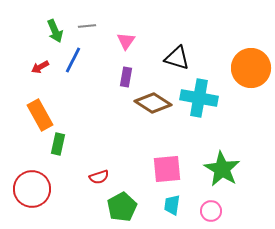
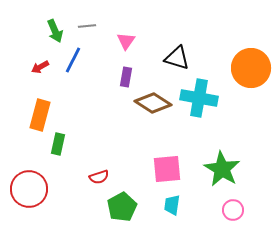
orange rectangle: rotated 44 degrees clockwise
red circle: moved 3 px left
pink circle: moved 22 px right, 1 px up
